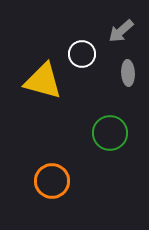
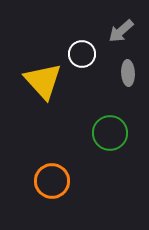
yellow triangle: rotated 33 degrees clockwise
